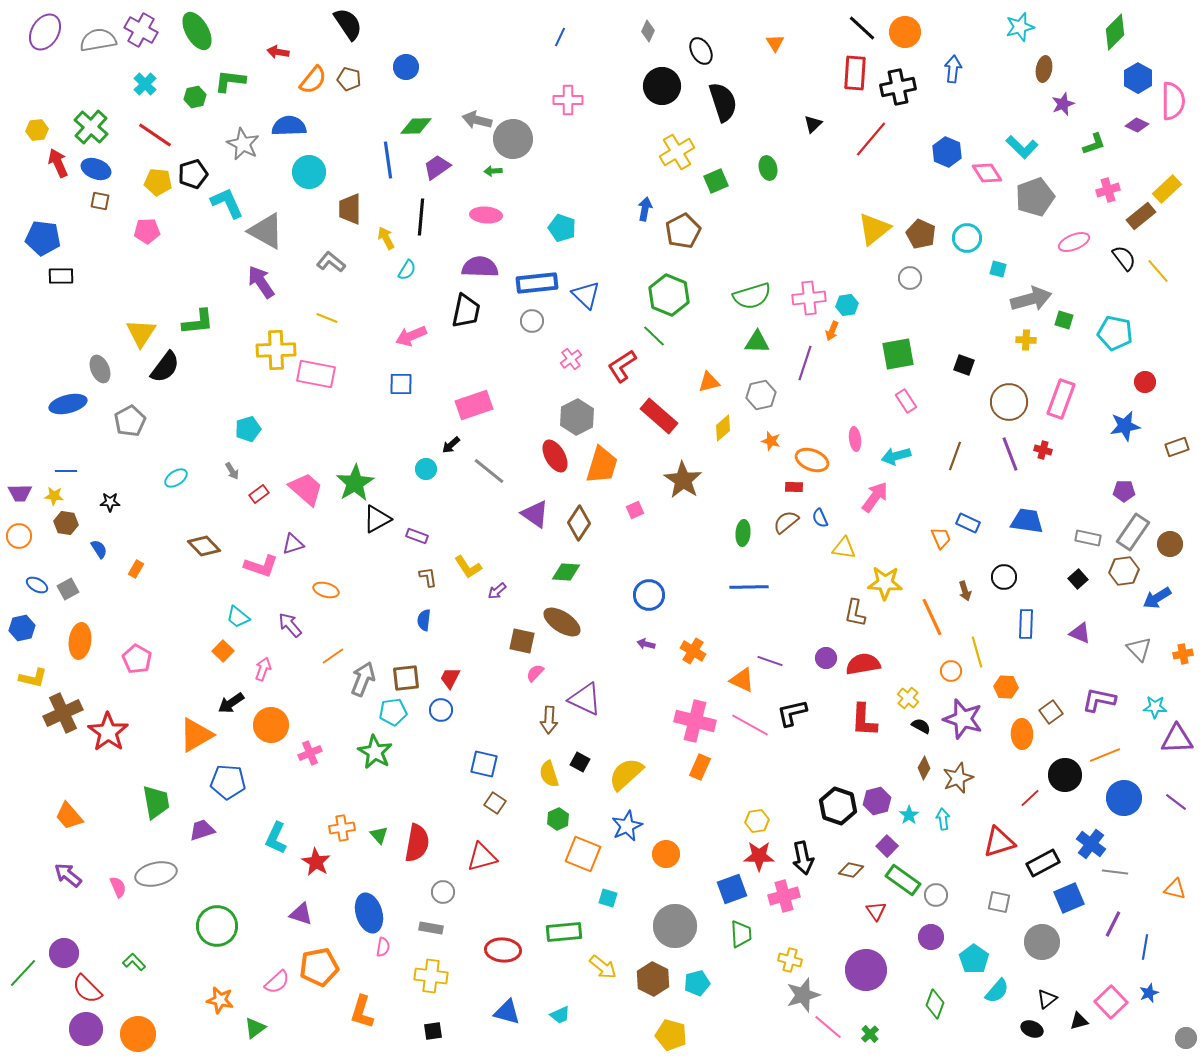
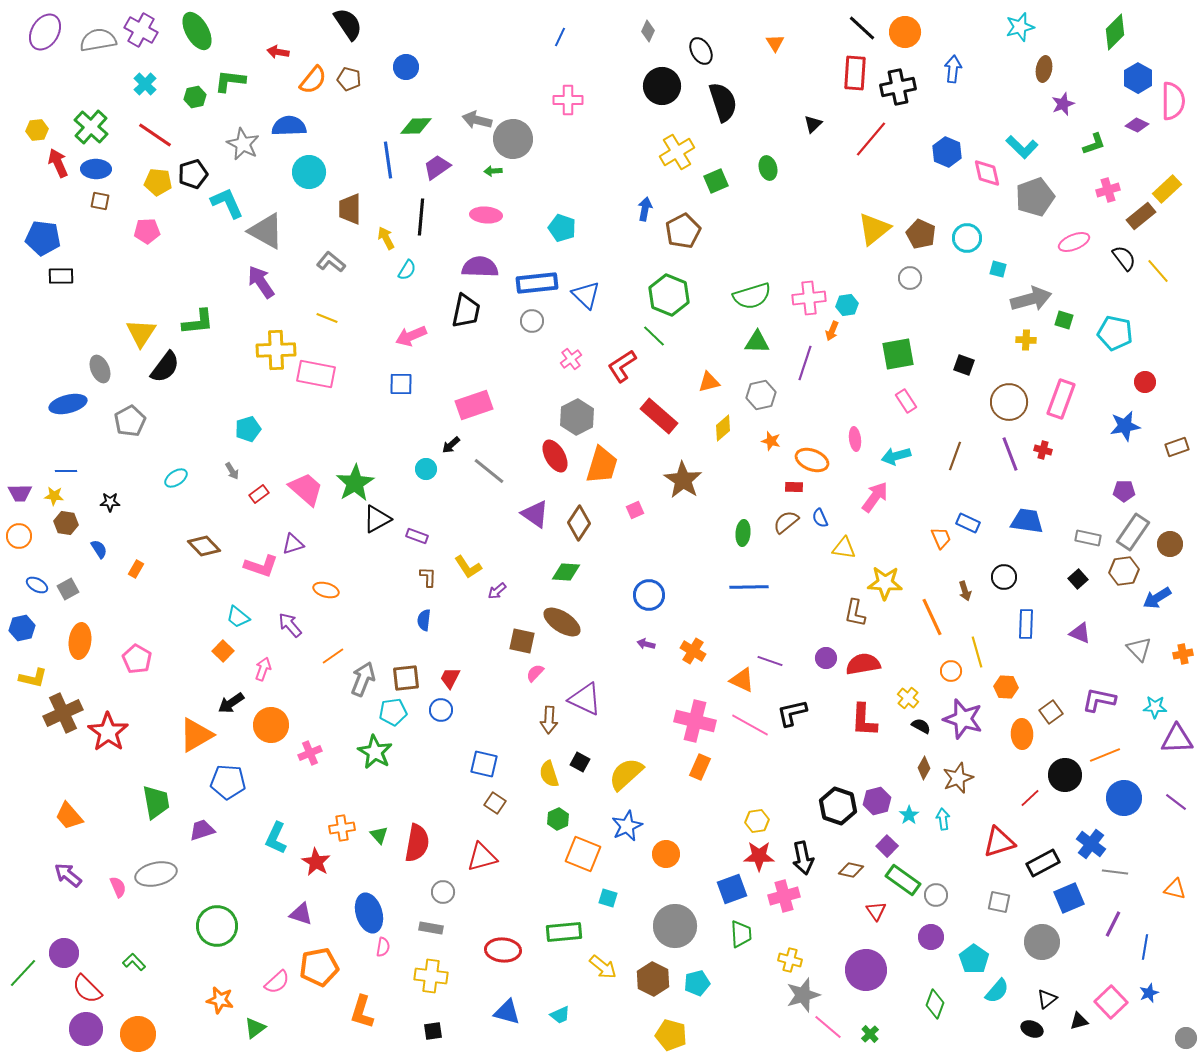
blue ellipse at (96, 169): rotated 20 degrees counterclockwise
pink diamond at (987, 173): rotated 20 degrees clockwise
brown L-shape at (428, 577): rotated 10 degrees clockwise
